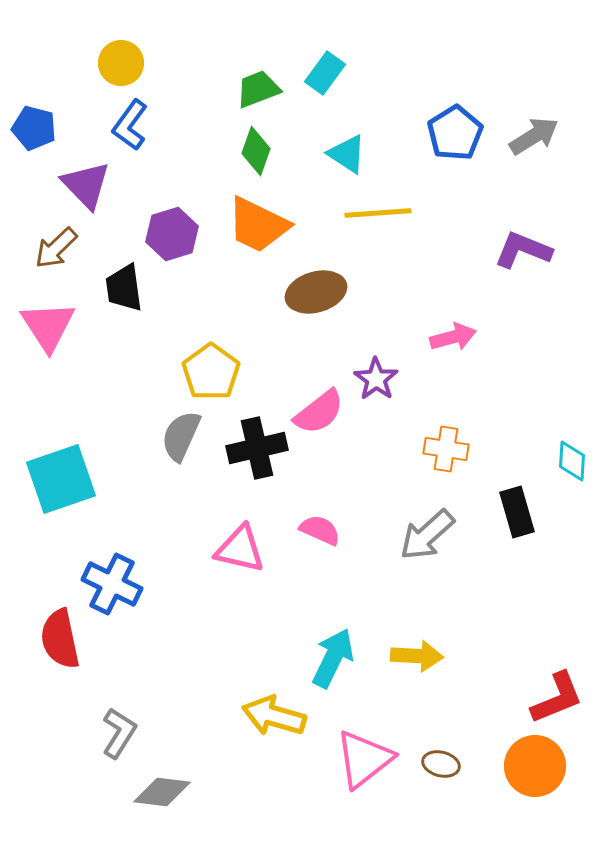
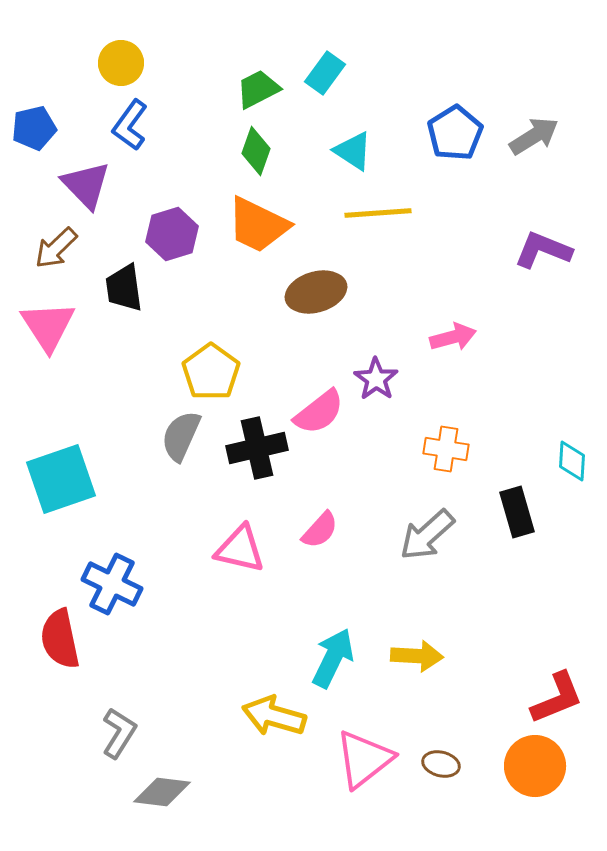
green trapezoid at (258, 89): rotated 6 degrees counterclockwise
blue pentagon at (34, 128): rotated 27 degrees counterclockwise
cyan triangle at (347, 154): moved 6 px right, 3 px up
purple L-shape at (523, 250): moved 20 px right
pink semicircle at (320, 530): rotated 108 degrees clockwise
